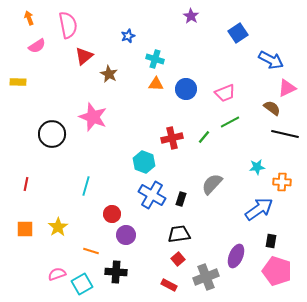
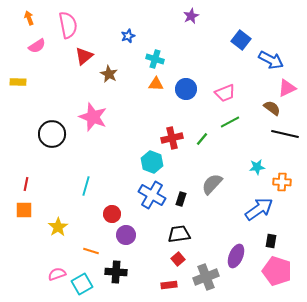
purple star at (191, 16): rotated 14 degrees clockwise
blue square at (238, 33): moved 3 px right, 7 px down; rotated 18 degrees counterclockwise
green line at (204, 137): moved 2 px left, 2 px down
cyan hexagon at (144, 162): moved 8 px right
orange square at (25, 229): moved 1 px left, 19 px up
red rectangle at (169, 285): rotated 35 degrees counterclockwise
